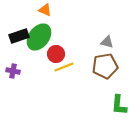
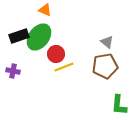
gray triangle: rotated 24 degrees clockwise
